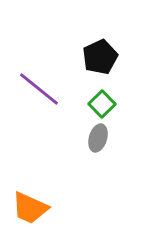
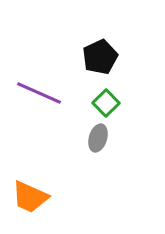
purple line: moved 4 px down; rotated 15 degrees counterclockwise
green square: moved 4 px right, 1 px up
orange trapezoid: moved 11 px up
